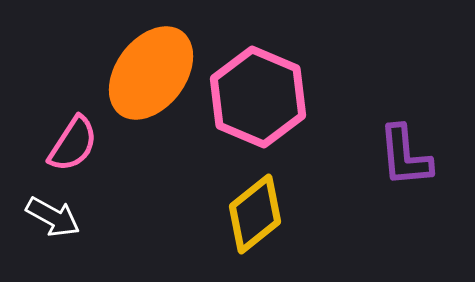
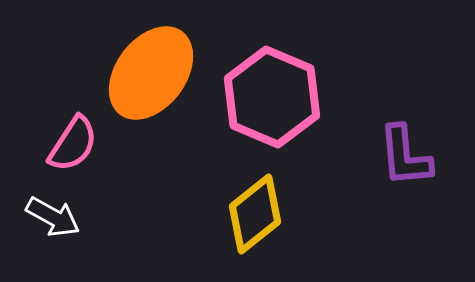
pink hexagon: moved 14 px right
